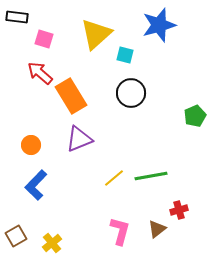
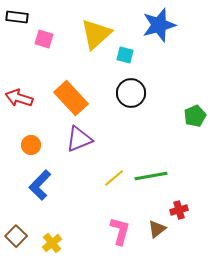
red arrow: moved 21 px left, 25 px down; rotated 24 degrees counterclockwise
orange rectangle: moved 2 px down; rotated 12 degrees counterclockwise
blue L-shape: moved 4 px right
brown square: rotated 15 degrees counterclockwise
